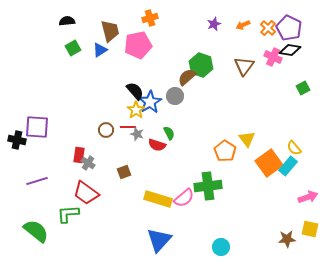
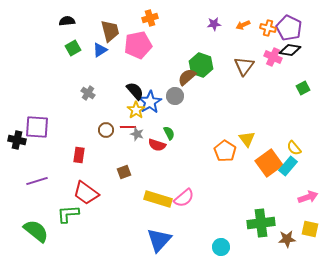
purple star at (214, 24): rotated 16 degrees clockwise
orange cross at (268, 28): rotated 28 degrees counterclockwise
gray cross at (88, 163): moved 70 px up
green cross at (208, 186): moved 53 px right, 37 px down
